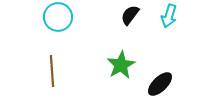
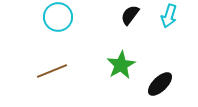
brown line: rotated 72 degrees clockwise
